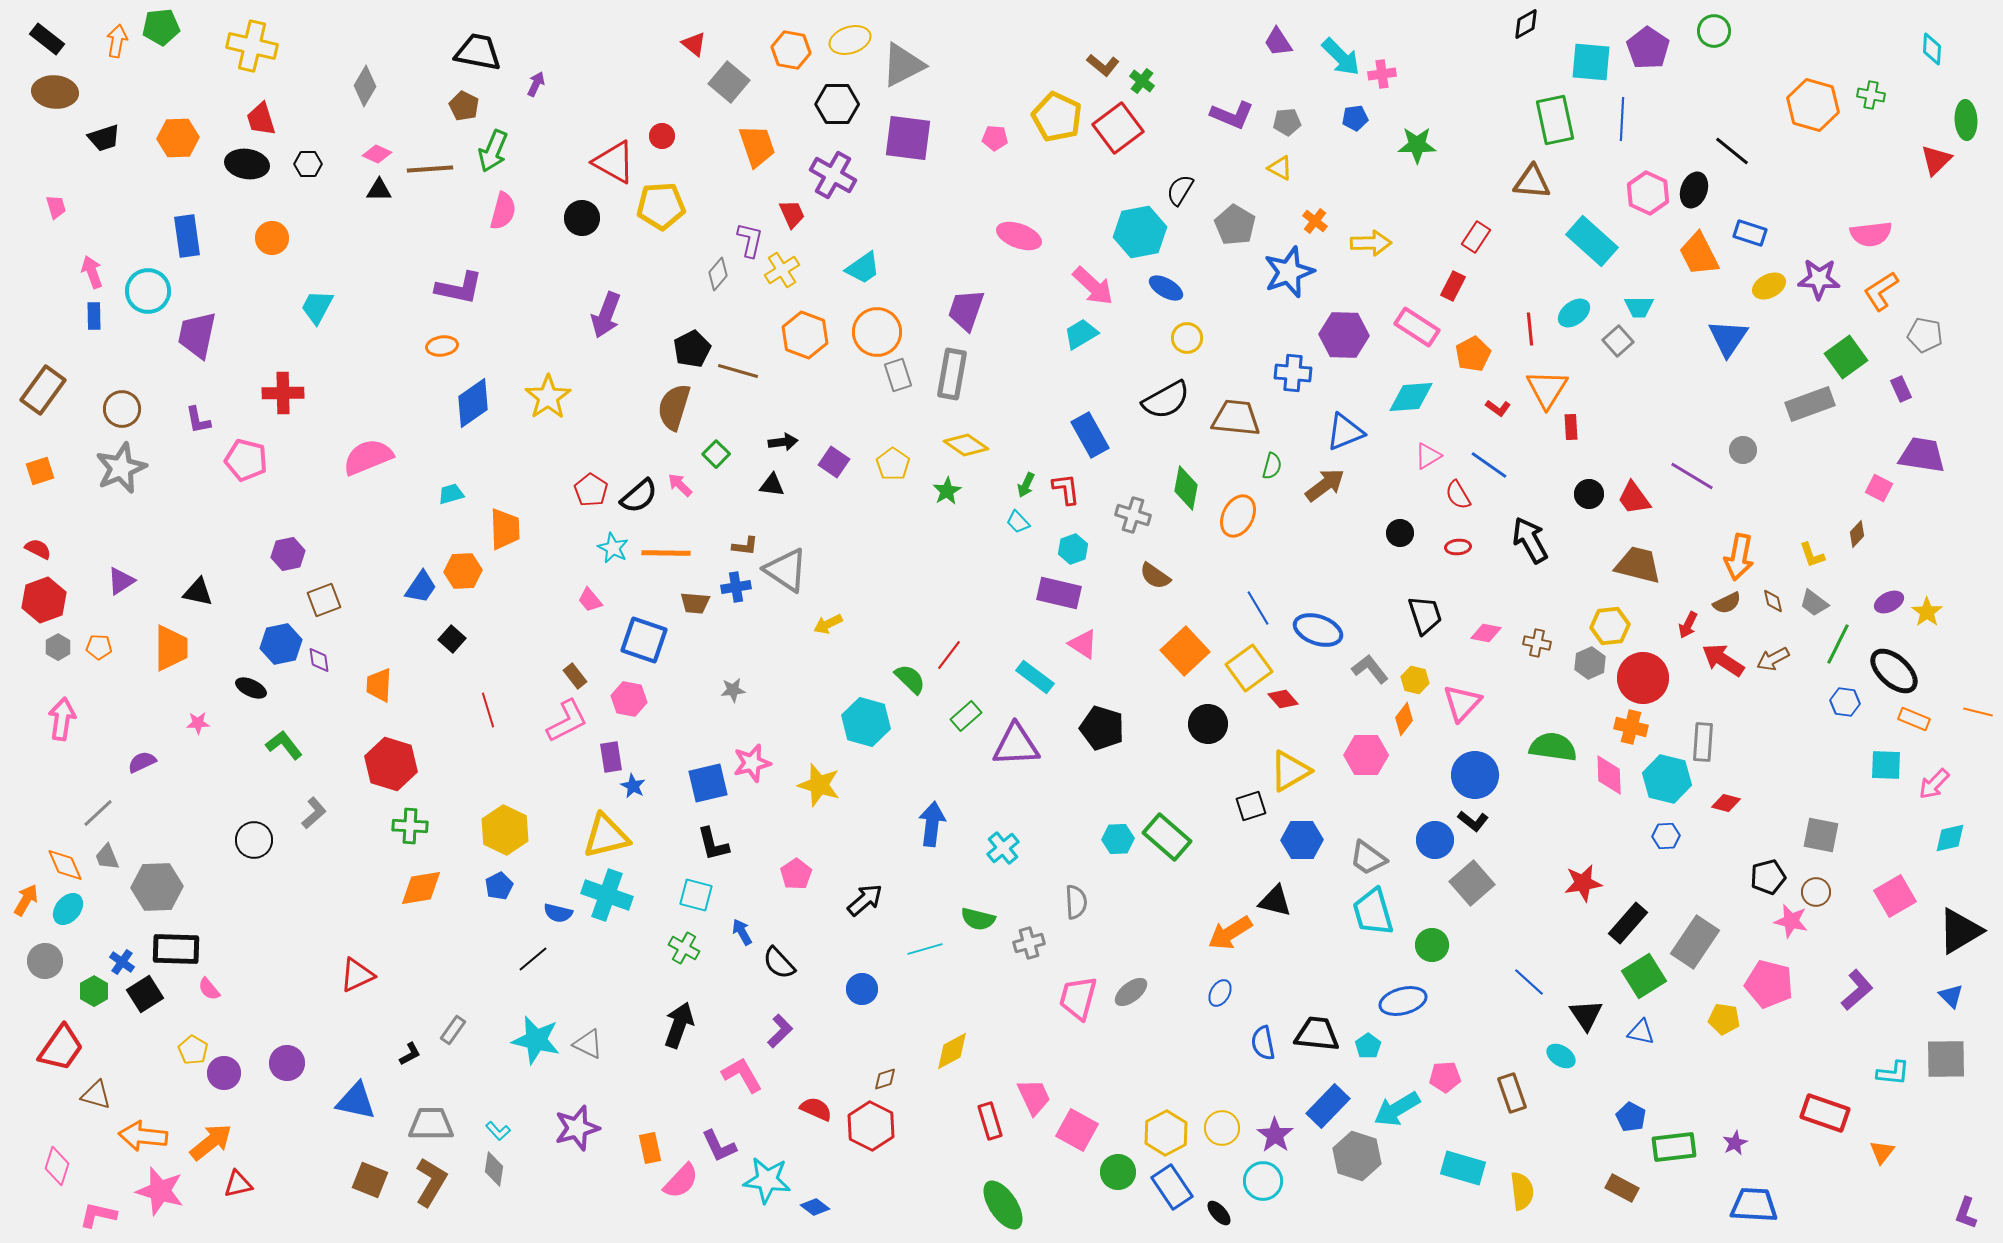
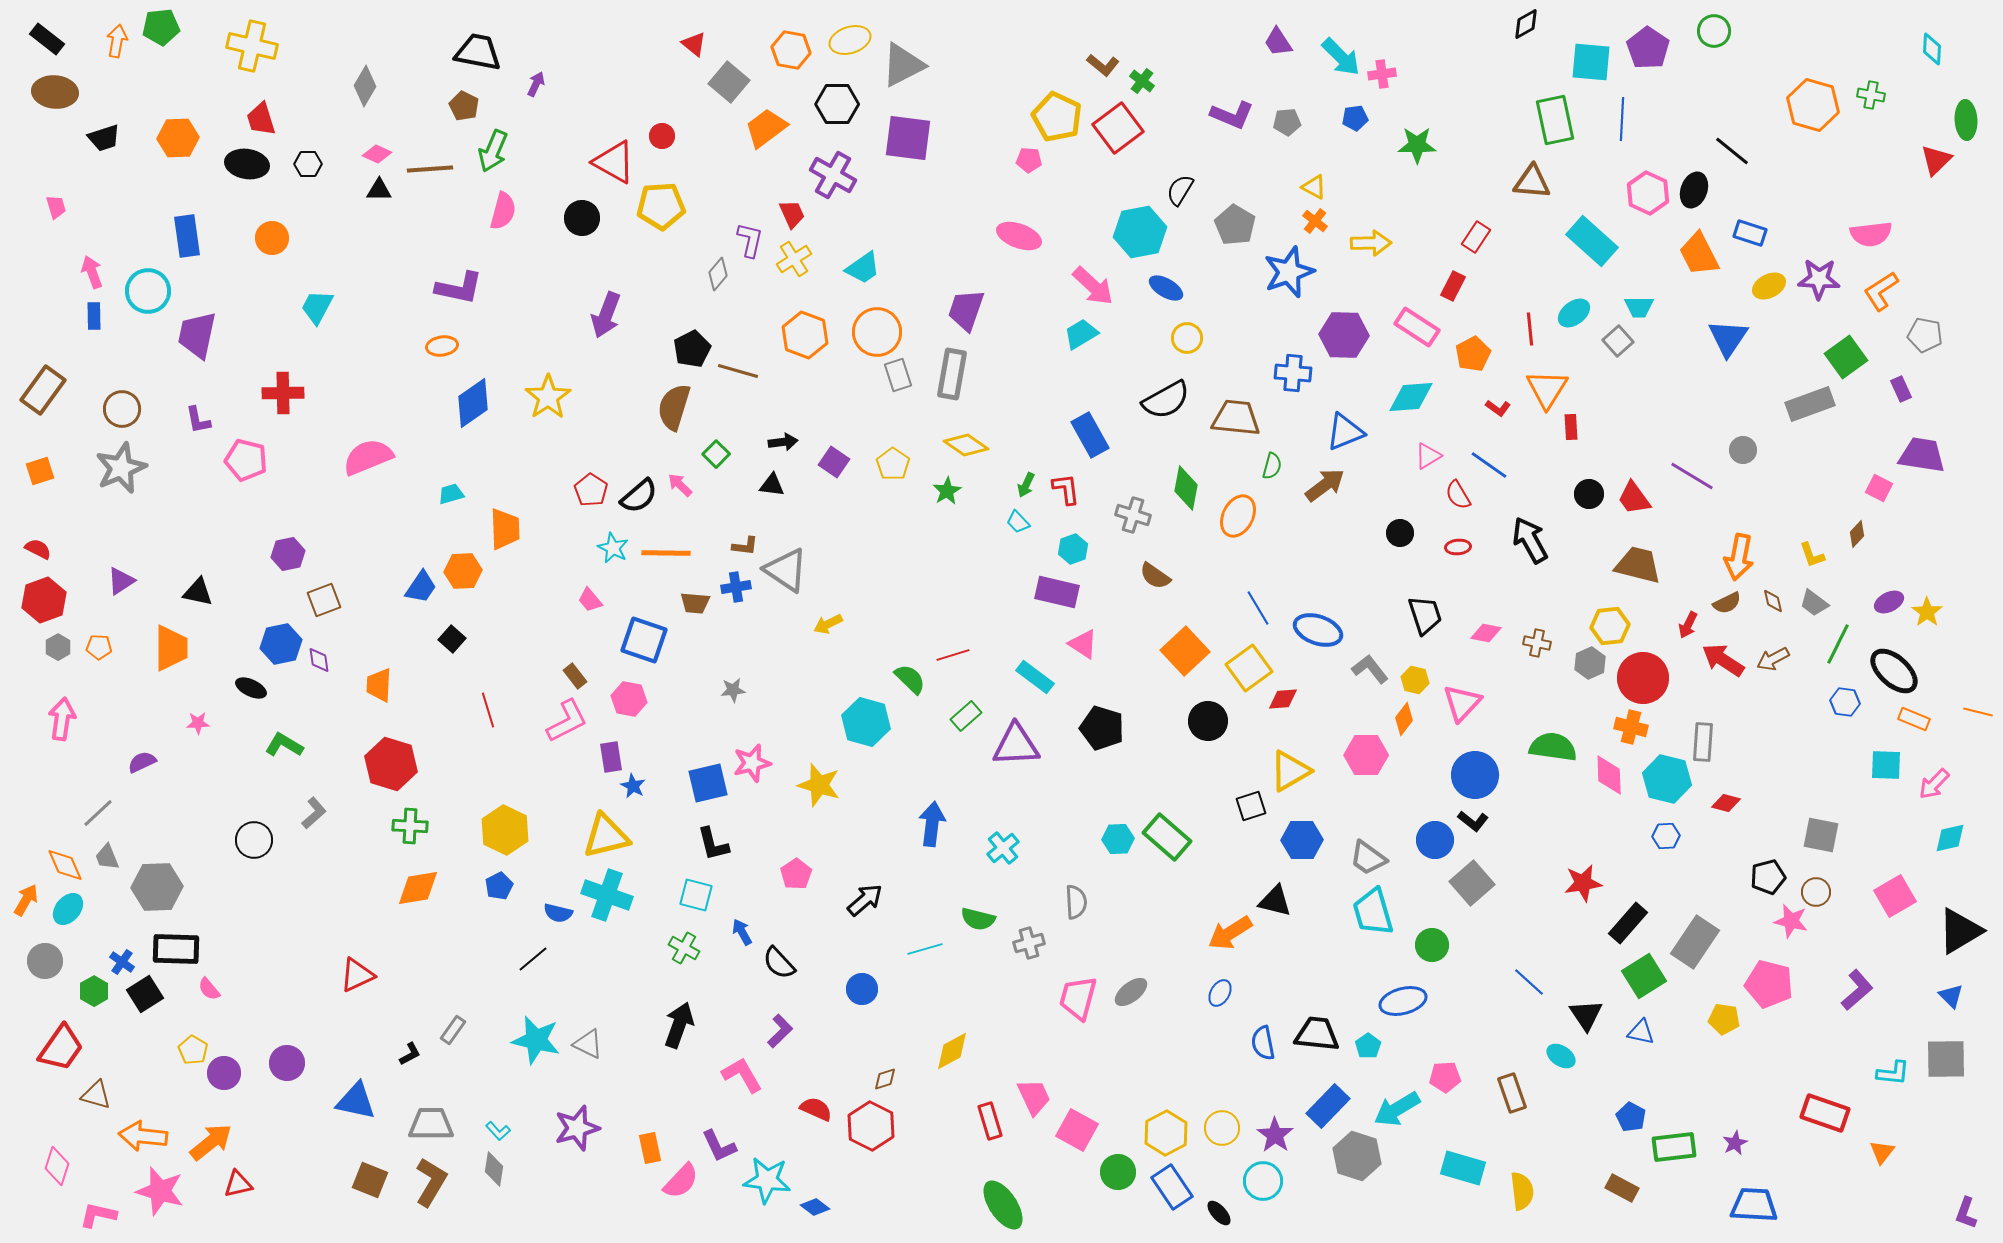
pink pentagon at (995, 138): moved 34 px right, 22 px down
orange trapezoid at (757, 146): moved 9 px right, 18 px up; rotated 108 degrees counterclockwise
yellow triangle at (1280, 168): moved 34 px right, 19 px down
yellow cross at (782, 270): moved 12 px right, 11 px up
purple rectangle at (1059, 593): moved 2 px left, 1 px up
red line at (949, 655): moved 4 px right; rotated 36 degrees clockwise
red diamond at (1283, 699): rotated 52 degrees counterclockwise
black circle at (1208, 724): moved 3 px up
green L-shape at (284, 745): rotated 21 degrees counterclockwise
orange diamond at (421, 888): moved 3 px left
